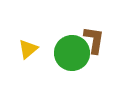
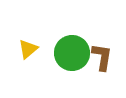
brown L-shape: moved 8 px right, 17 px down
